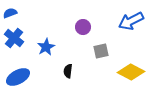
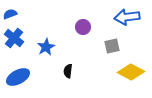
blue semicircle: moved 1 px down
blue arrow: moved 4 px left, 4 px up; rotated 20 degrees clockwise
gray square: moved 11 px right, 5 px up
